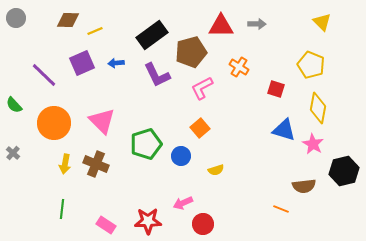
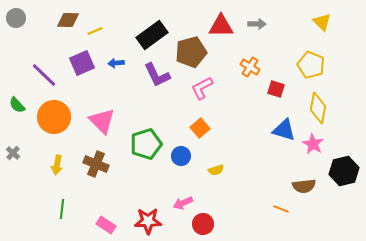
orange cross: moved 11 px right
green semicircle: moved 3 px right
orange circle: moved 6 px up
yellow arrow: moved 8 px left, 1 px down
